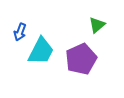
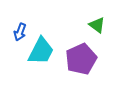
green triangle: rotated 42 degrees counterclockwise
